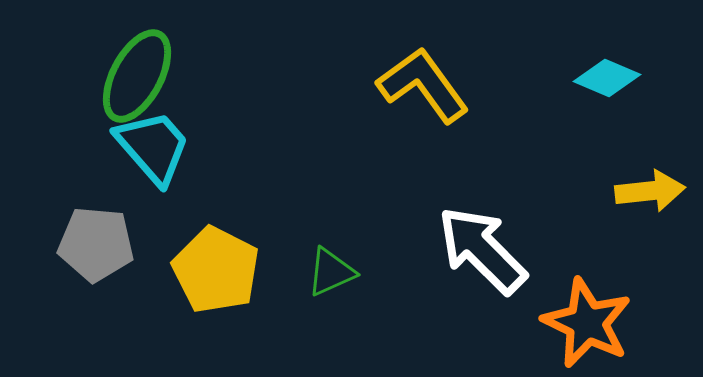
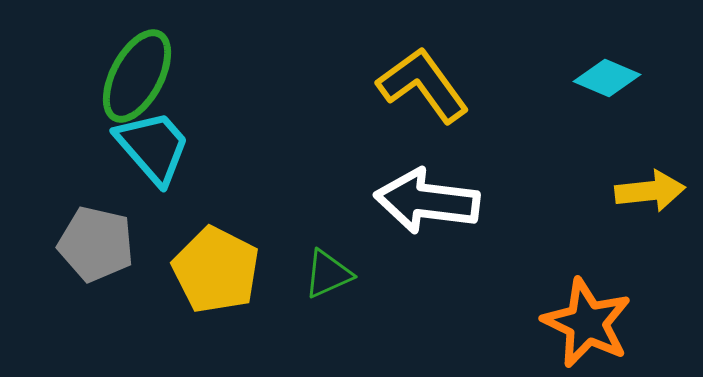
gray pentagon: rotated 8 degrees clockwise
white arrow: moved 55 px left, 49 px up; rotated 38 degrees counterclockwise
green triangle: moved 3 px left, 2 px down
